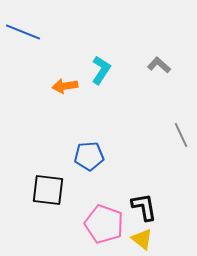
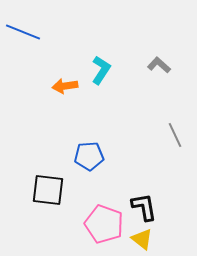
gray line: moved 6 px left
